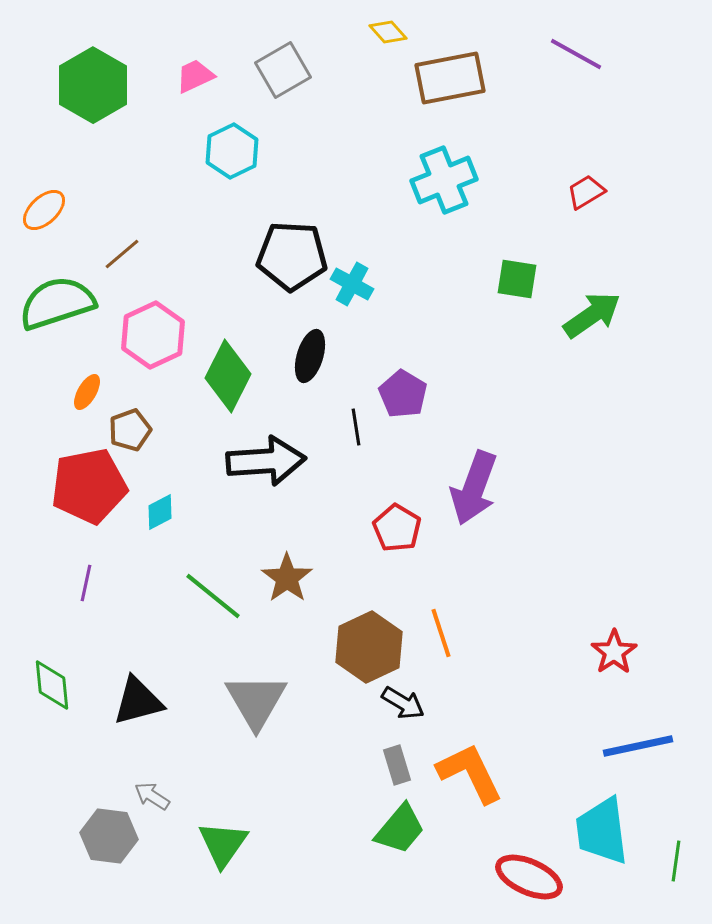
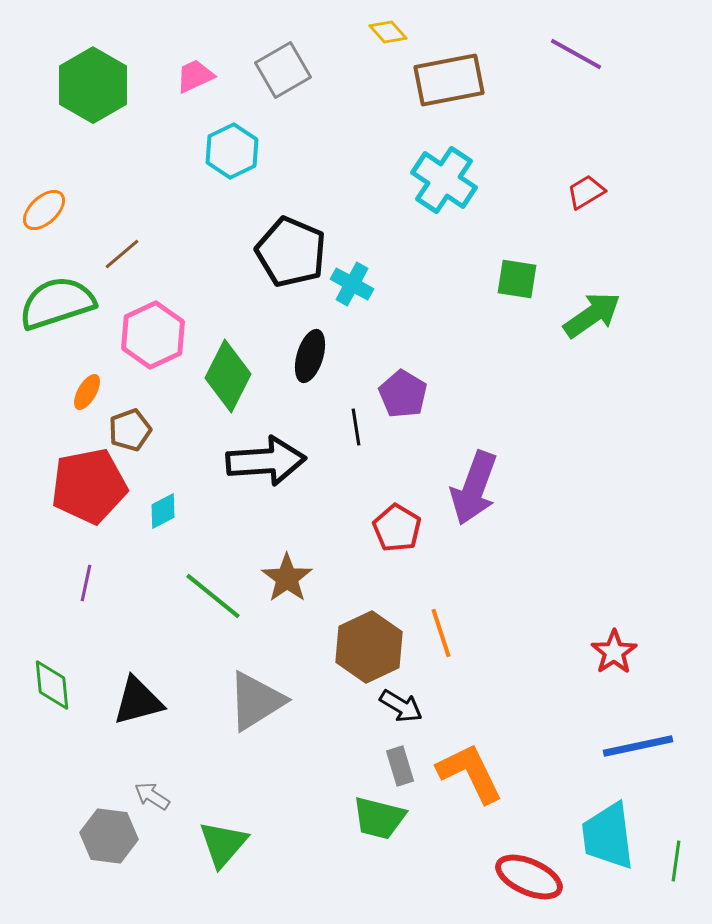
brown rectangle at (450, 78): moved 1 px left, 2 px down
cyan cross at (444, 180): rotated 34 degrees counterclockwise
black pentagon at (292, 256): moved 1 px left, 4 px up; rotated 20 degrees clockwise
cyan diamond at (160, 512): moved 3 px right, 1 px up
gray triangle at (256, 701): rotated 28 degrees clockwise
black arrow at (403, 703): moved 2 px left, 3 px down
gray rectangle at (397, 765): moved 3 px right, 1 px down
green trapezoid at (400, 829): moved 21 px left, 11 px up; rotated 64 degrees clockwise
cyan trapezoid at (602, 831): moved 6 px right, 5 px down
green triangle at (223, 844): rotated 6 degrees clockwise
